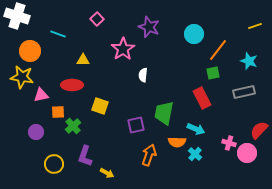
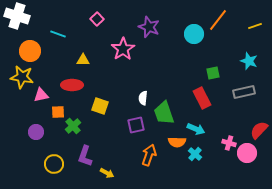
orange line: moved 30 px up
white semicircle: moved 23 px down
green trapezoid: rotated 30 degrees counterclockwise
